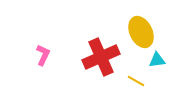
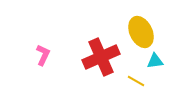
cyan triangle: moved 2 px left, 1 px down
